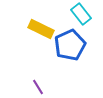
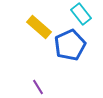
yellow rectangle: moved 2 px left, 2 px up; rotated 15 degrees clockwise
